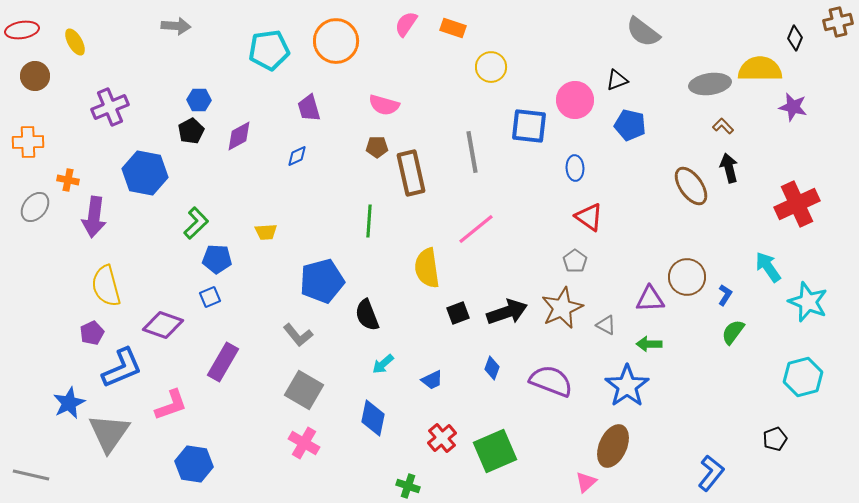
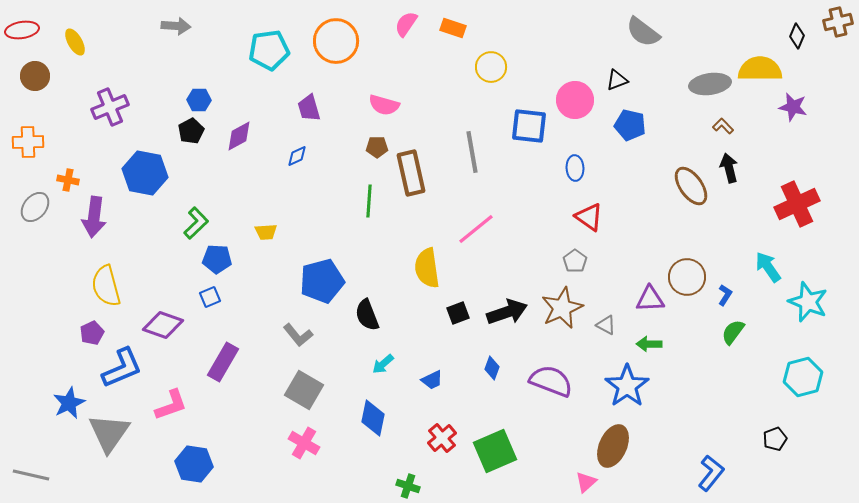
black diamond at (795, 38): moved 2 px right, 2 px up
green line at (369, 221): moved 20 px up
